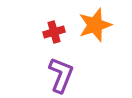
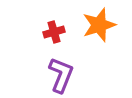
orange star: moved 4 px right
